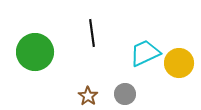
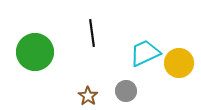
gray circle: moved 1 px right, 3 px up
